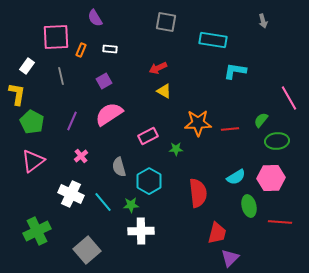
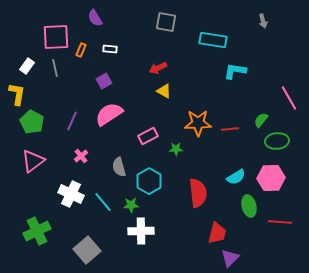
gray line at (61, 76): moved 6 px left, 8 px up
